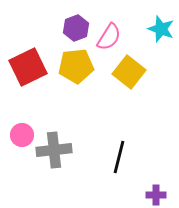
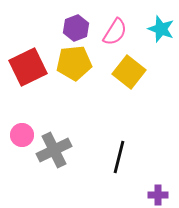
pink semicircle: moved 6 px right, 5 px up
yellow pentagon: moved 2 px left, 3 px up
gray cross: rotated 20 degrees counterclockwise
purple cross: moved 2 px right
